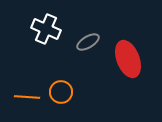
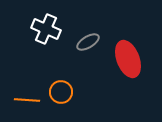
orange line: moved 3 px down
